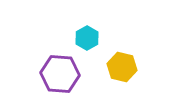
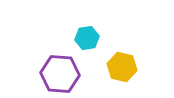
cyan hexagon: rotated 20 degrees clockwise
